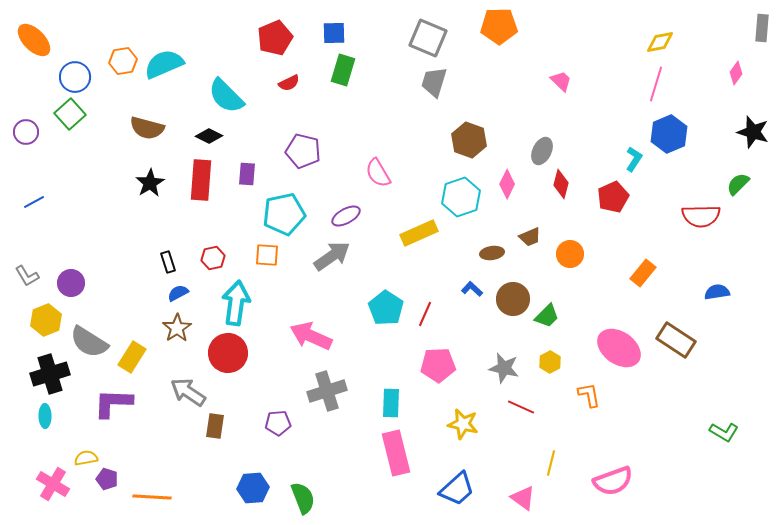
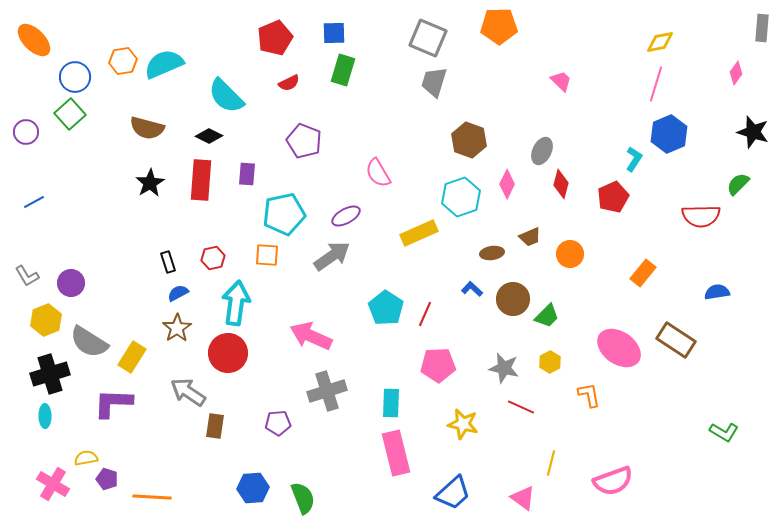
purple pentagon at (303, 151): moved 1 px right, 10 px up; rotated 8 degrees clockwise
blue trapezoid at (457, 489): moved 4 px left, 4 px down
